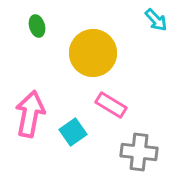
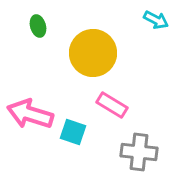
cyan arrow: rotated 20 degrees counterclockwise
green ellipse: moved 1 px right
pink rectangle: moved 1 px right
pink arrow: rotated 84 degrees counterclockwise
cyan square: rotated 36 degrees counterclockwise
